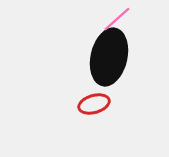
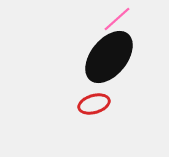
black ellipse: rotated 26 degrees clockwise
